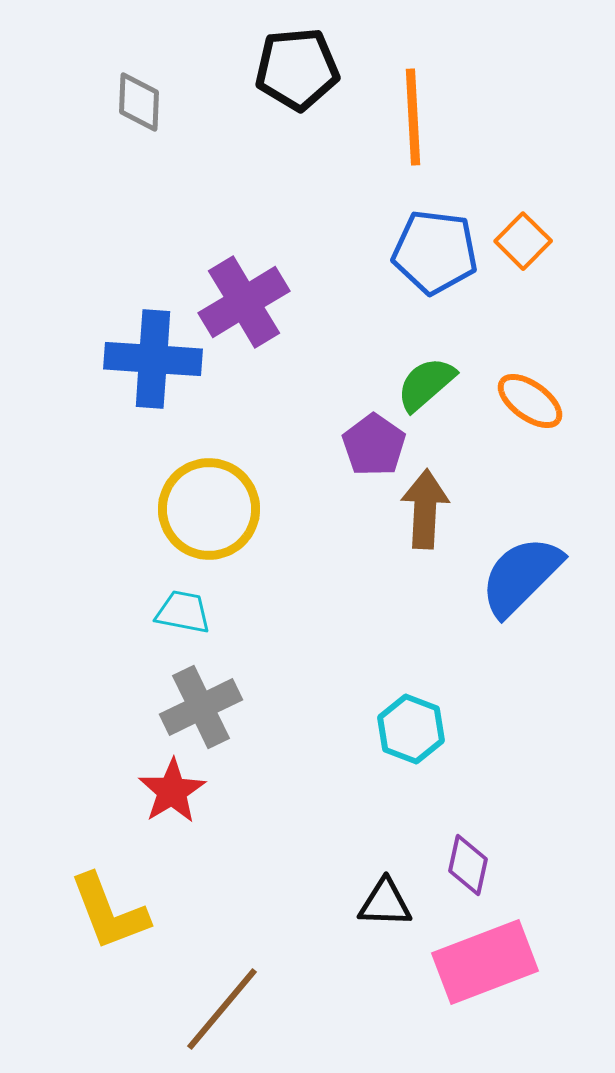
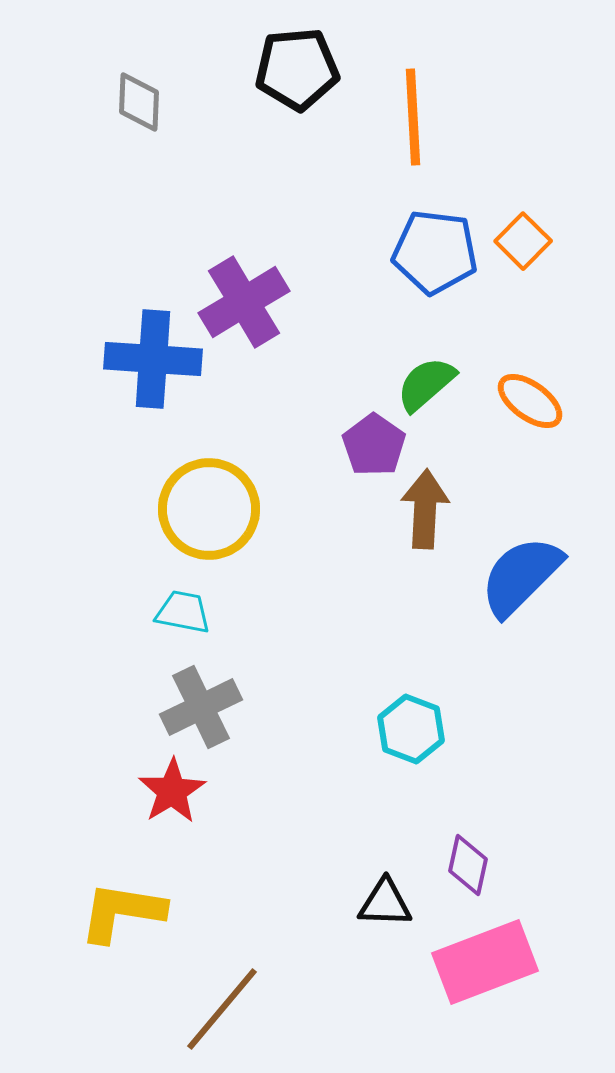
yellow L-shape: moved 13 px right; rotated 120 degrees clockwise
